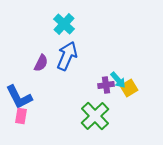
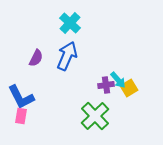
cyan cross: moved 6 px right, 1 px up
purple semicircle: moved 5 px left, 5 px up
blue L-shape: moved 2 px right
